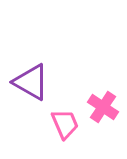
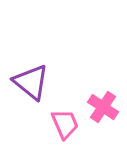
purple triangle: rotated 9 degrees clockwise
